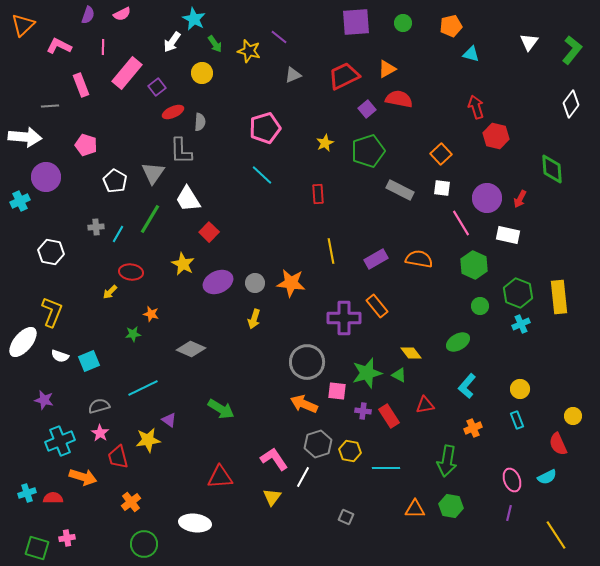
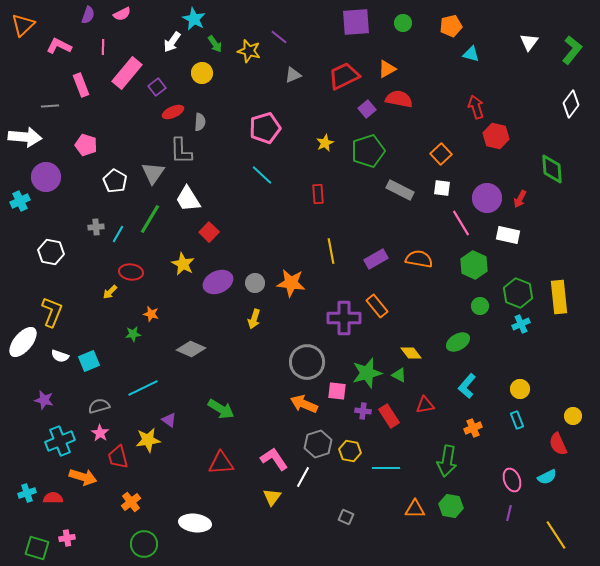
red triangle at (220, 477): moved 1 px right, 14 px up
